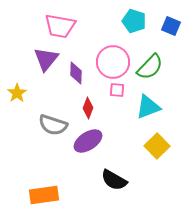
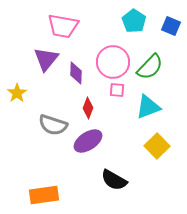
cyan pentagon: rotated 15 degrees clockwise
pink trapezoid: moved 3 px right
